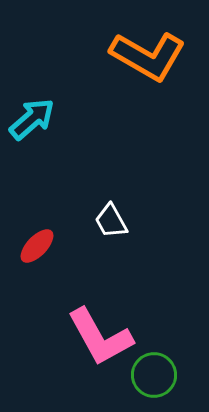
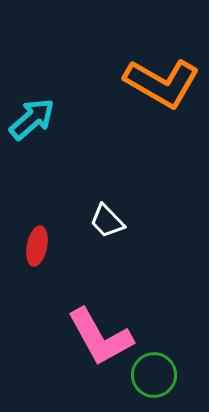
orange L-shape: moved 14 px right, 27 px down
white trapezoid: moved 4 px left; rotated 15 degrees counterclockwise
red ellipse: rotated 33 degrees counterclockwise
